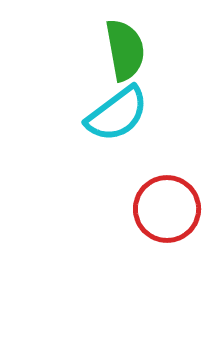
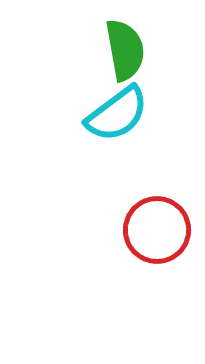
red circle: moved 10 px left, 21 px down
